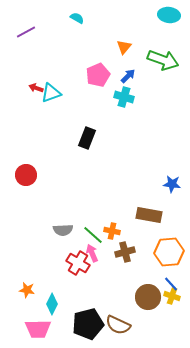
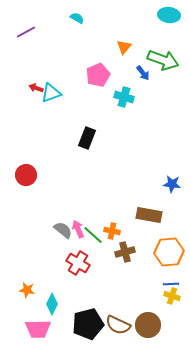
blue arrow: moved 15 px right, 3 px up; rotated 98 degrees clockwise
gray semicircle: rotated 138 degrees counterclockwise
pink arrow: moved 14 px left, 24 px up
blue line: rotated 49 degrees counterclockwise
brown circle: moved 28 px down
